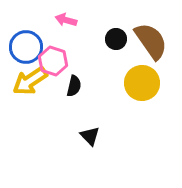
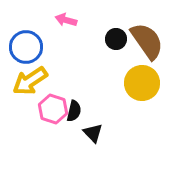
brown semicircle: moved 4 px left
pink hexagon: moved 48 px down
black semicircle: moved 25 px down
black triangle: moved 3 px right, 3 px up
